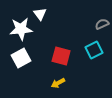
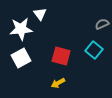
cyan square: rotated 24 degrees counterclockwise
